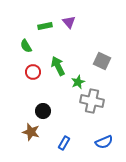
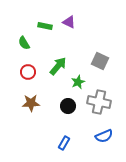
purple triangle: rotated 24 degrees counterclockwise
green rectangle: rotated 24 degrees clockwise
green semicircle: moved 2 px left, 3 px up
gray square: moved 2 px left
green arrow: rotated 66 degrees clockwise
red circle: moved 5 px left
gray cross: moved 7 px right, 1 px down
black circle: moved 25 px right, 5 px up
brown star: moved 29 px up; rotated 18 degrees counterclockwise
blue semicircle: moved 6 px up
